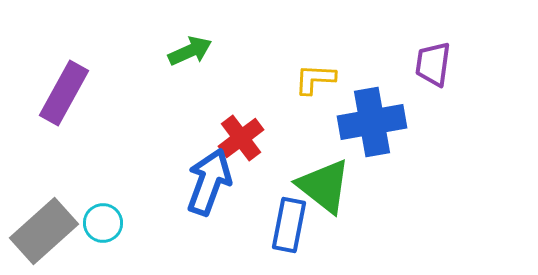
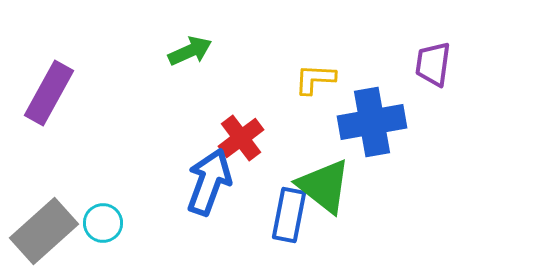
purple rectangle: moved 15 px left
blue rectangle: moved 10 px up
